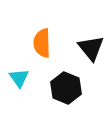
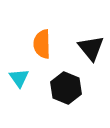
orange semicircle: moved 1 px down
